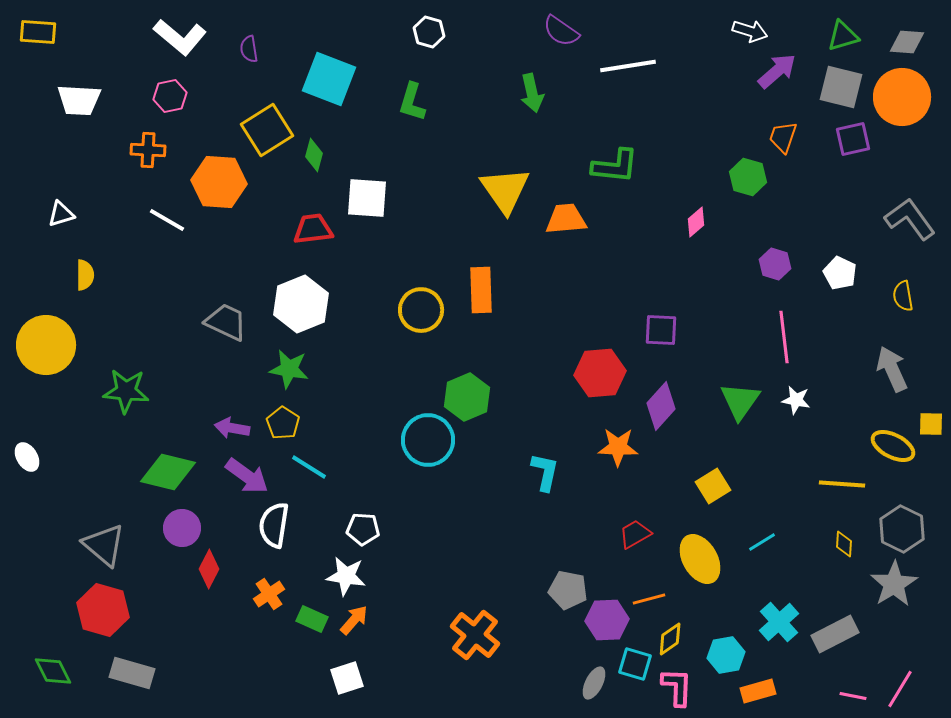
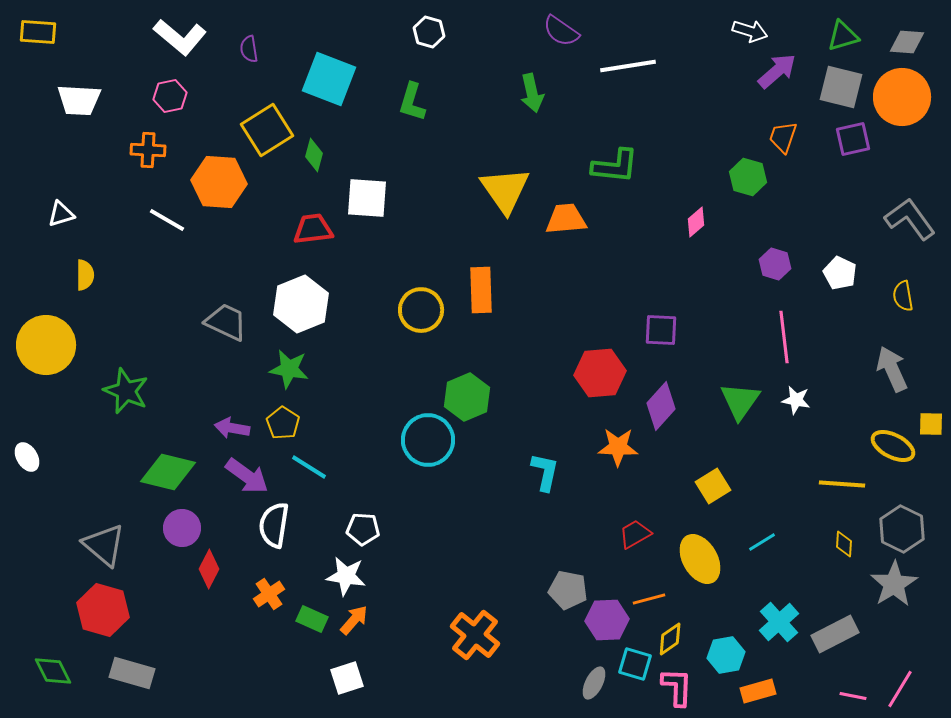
green star at (126, 391): rotated 18 degrees clockwise
